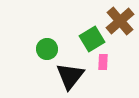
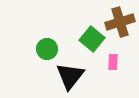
brown cross: moved 1 px down; rotated 24 degrees clockwise
green square: rotated 20 degrees counterclockwise
pink rectangle: moved 10 px right
